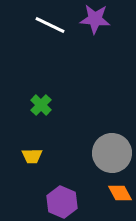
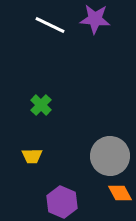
gray circle: moved 2 px left, 3 px down
